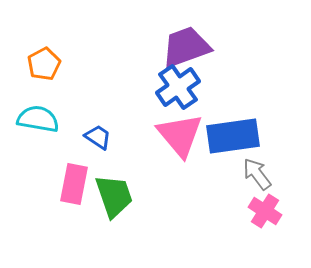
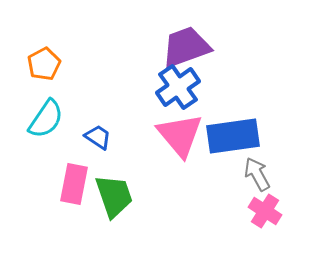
cyan semicircle: moved 8 px right; rotated 114 degrees clockwise
gray arrow: rotated 8 degrees clockwise
